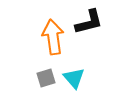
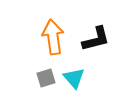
black L-shape: moved 7 px right, 17 px down
